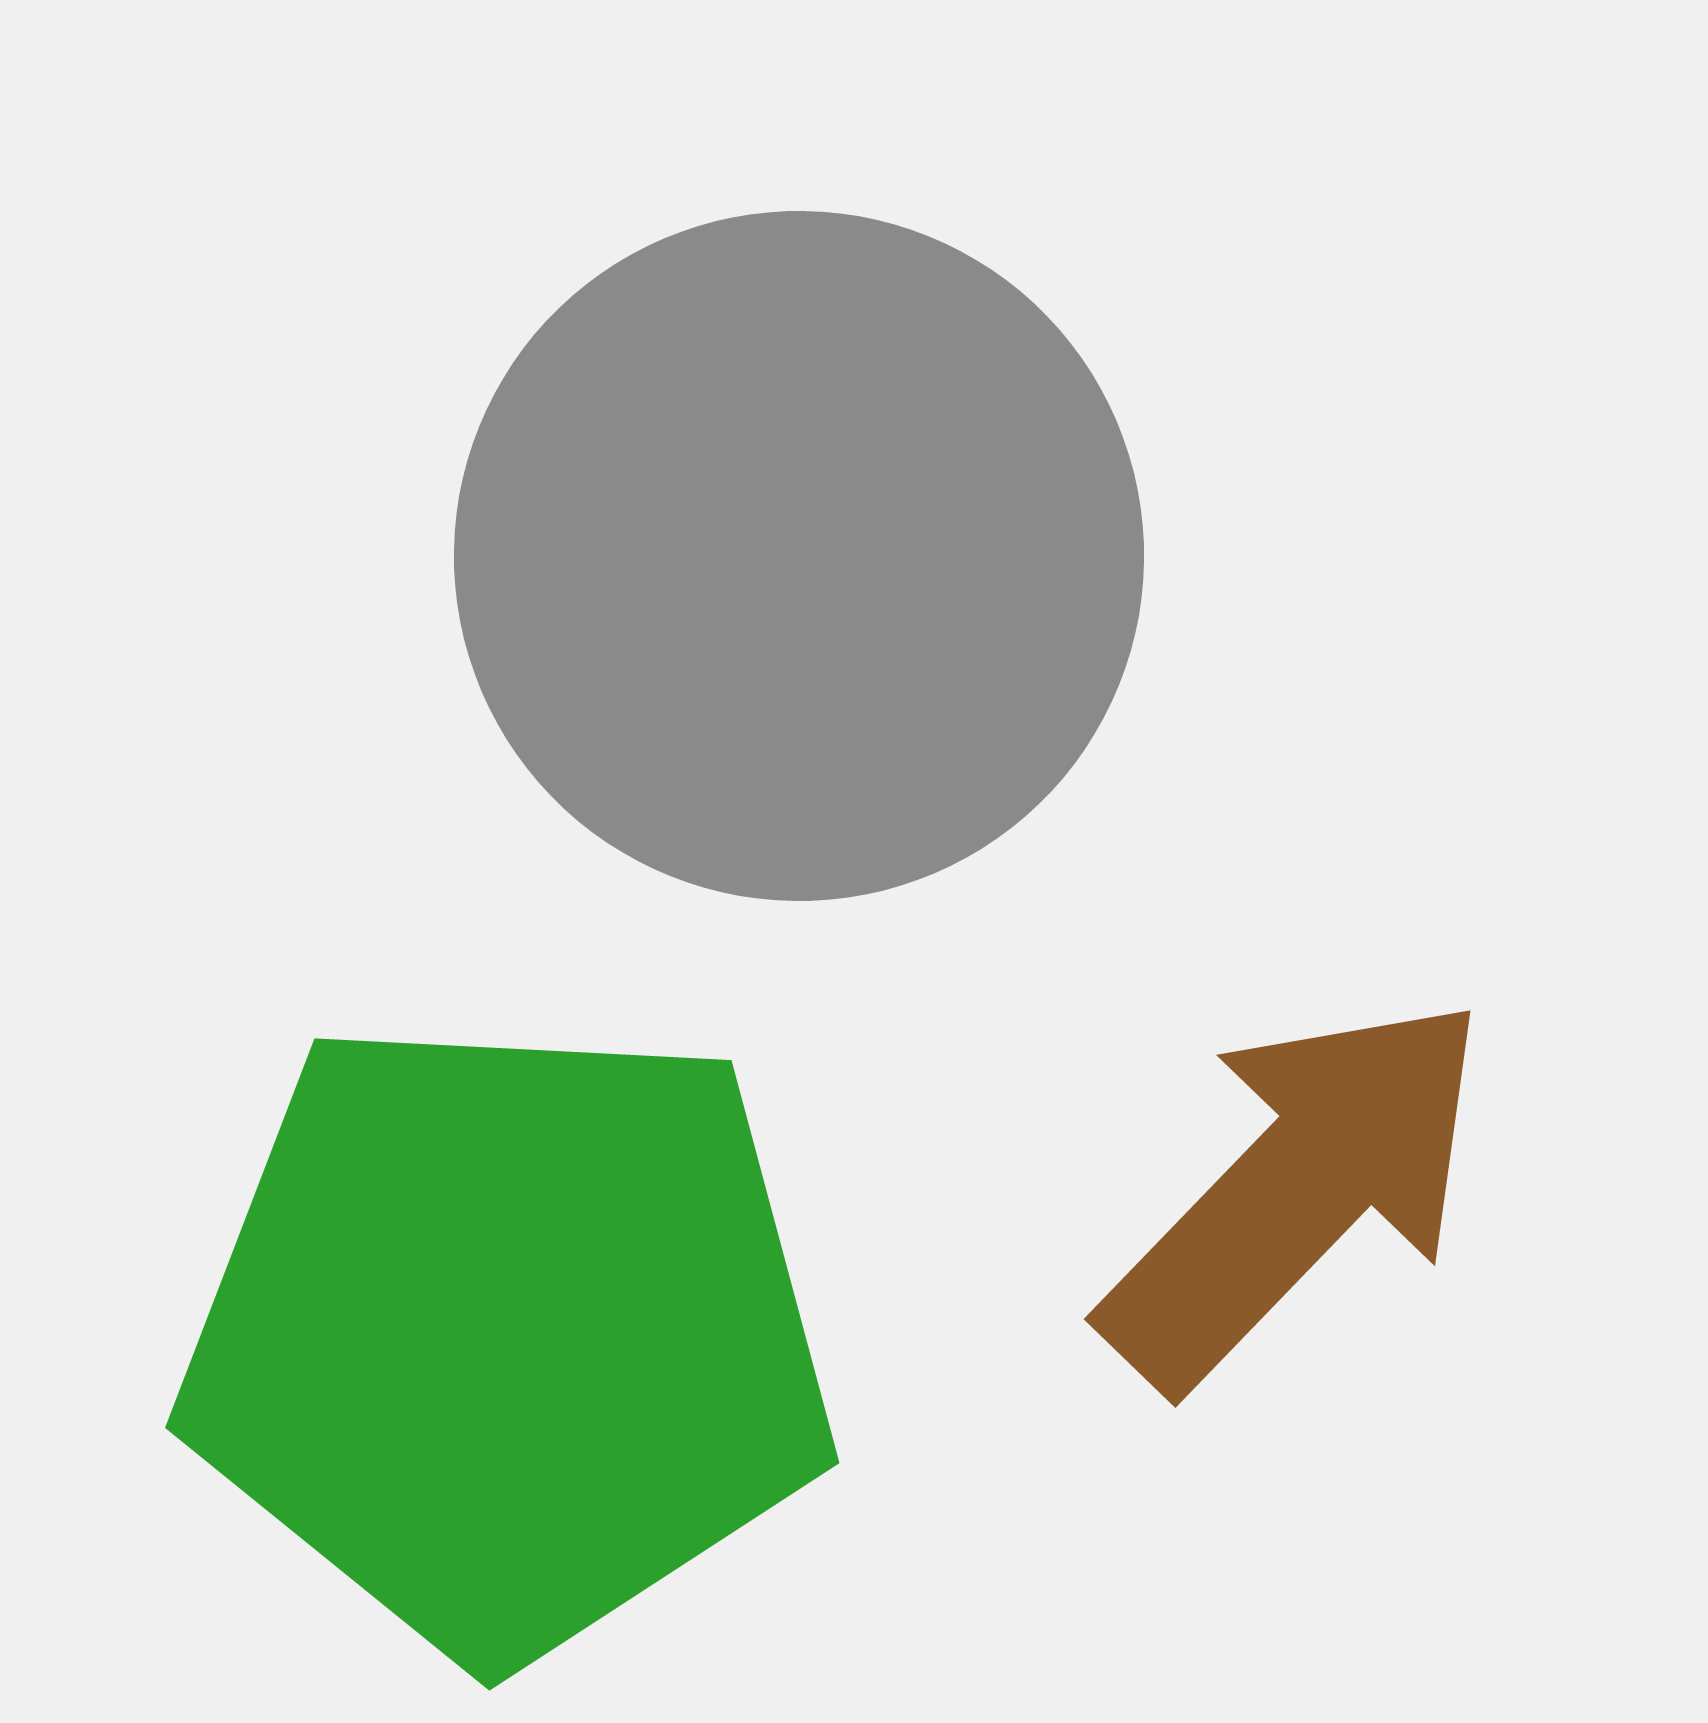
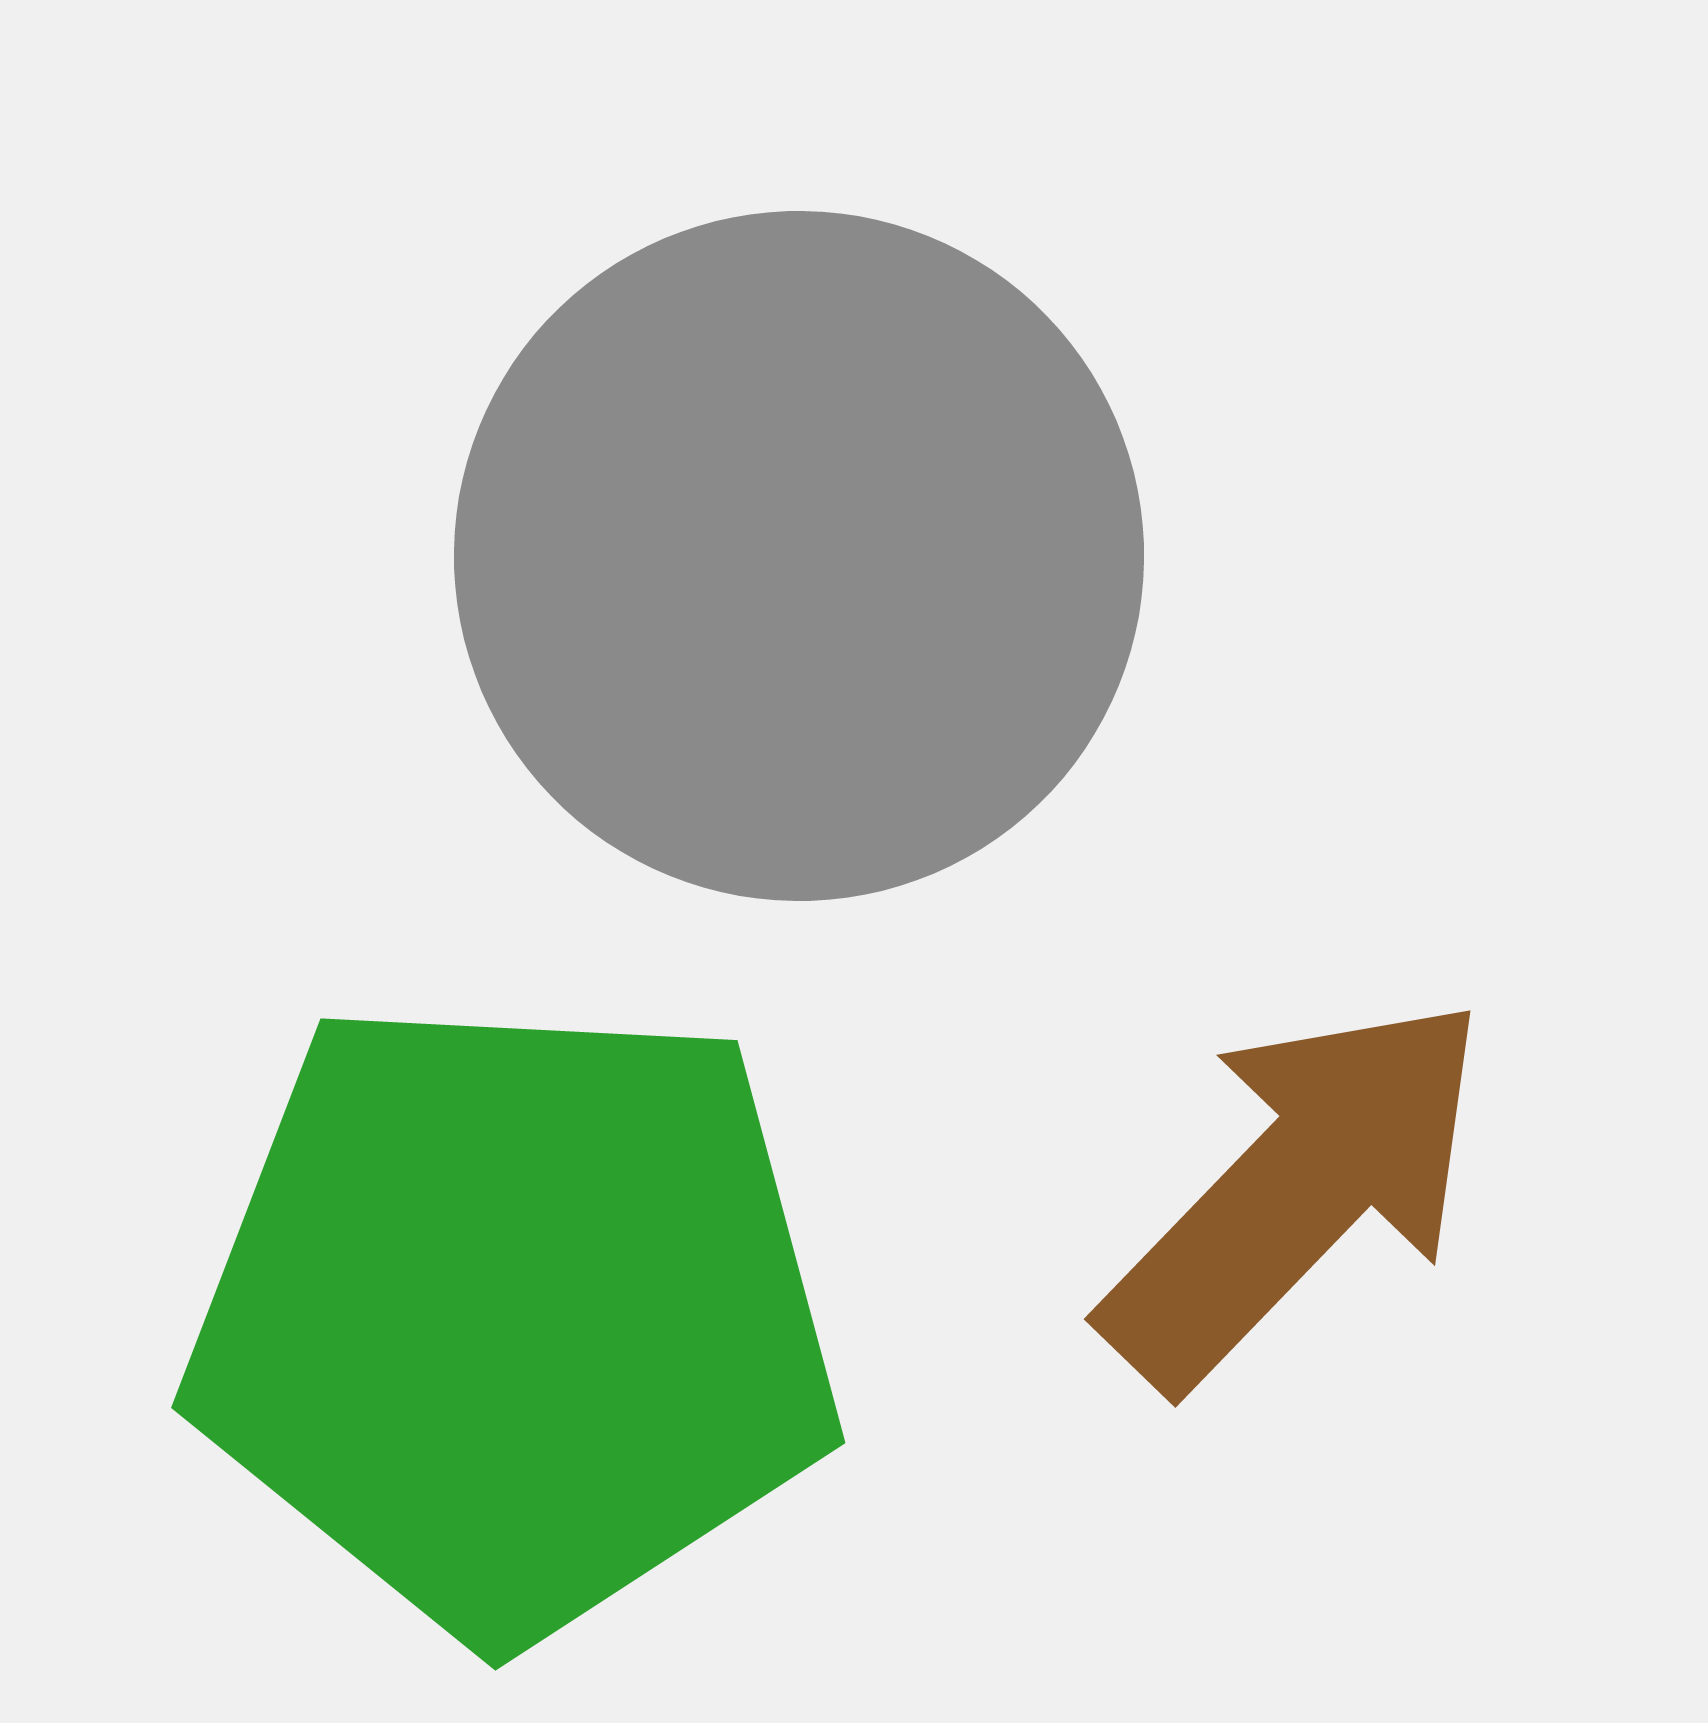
green pentagon: moved 6 px right, 20 px up
